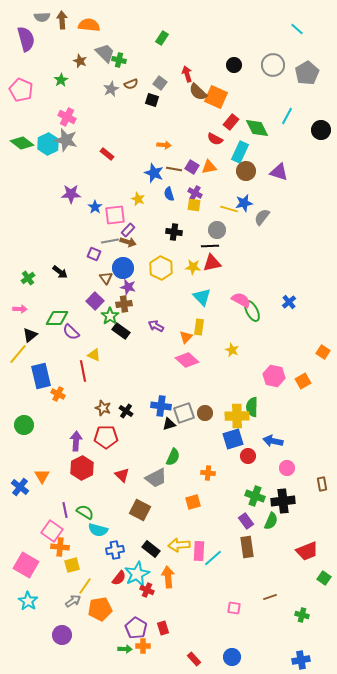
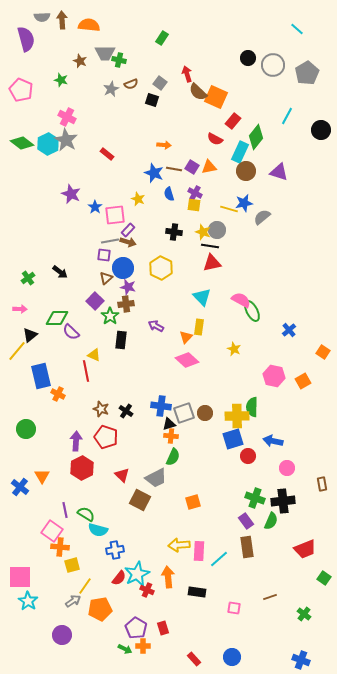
gray trapezoid at (105, 53): rotated 135 degrees clockwise
black circle at (234, 65): moved 14 px right, 7 px up
green star at (61, 80): rotated 24 degrees counterclockwise
red rectangle at (231, 122): moved 2 px right, 1 px up
green diamond at (257, 128): moved 1 px left, 9 px down; rotated 65 degrees clockwise
gray star at (66, 140): rotated 15 degrees clockwise
purple star at (71, 194): rotated 24 degrees clockwise
gray semicircle at (262, 217): rotated 12 degrees clockwise
black line at (210, 246): rotated 12 degrees clockwise
purple square at (94, 254): moved 10 px right, 1 px down; rotated 16 degrees counterclockwise
yellow star at (193, 267): moved 10 px right, 35 px up; rotated 14 degrees clockwise
brown triangle at (106, 278): rotated 24 degrees clockwise
blue cross at (289, 302): moved 28 px down
brown cross at (124, 304): moved 2 px right
black rectangle at (121, 331): moved 9 px down; rotated 60 degrees clockwise
yellow star at (232, 350): moved 2 px right, 1 px up
yellow line at (18, 354): moved 1 px left, 3 px up
red line at (83, 371): moved 3 px right
brown star at (103, 408): moved 2 px left, 1 px down
green circle at (24, 425): moved 2 px right, 4 px down
red pentagon at (106, 437): rotated 20 degrees clockwise
orange cross at (208, 473): moved 37 px left, 37 px up
green cross at (255, 496): moved 2 px down
brown square at (140, 510): moved 10 px up
green semicircle at (85, 512): moved 1 px right, 2 px down
black rectangle at (151, 549): moved 46 px right, 43 px down; rotated 30 degrees counterclockwise
red trapezoid at (307, 551): moved 2 px left, 2 px up
cyan line at (213, 558): moved 6 px right, 1 px down
pink square at (26, 565): moved 6 px left, 12 px down; rotated 30 degrees counterclockwise
green cross at (302, 615): moved 2 px right, 1 px up; rotated 24 degrees clockwise
green arrow at (125, 649): rotated 24 degrees clockwise
blue cross at (301, 660): rotated 30 degrees clockwise
